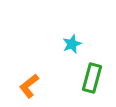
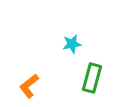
cyan star: rotated 12 degrees clockwise
